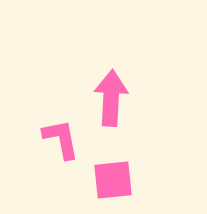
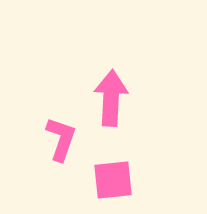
pink L-shape: rotated 30 degrees clockwise
